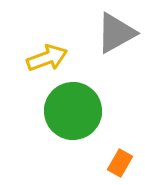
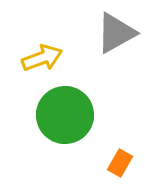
yellow arrow: moved 5 px left
green circle: moved 8 px left, 4 px down
